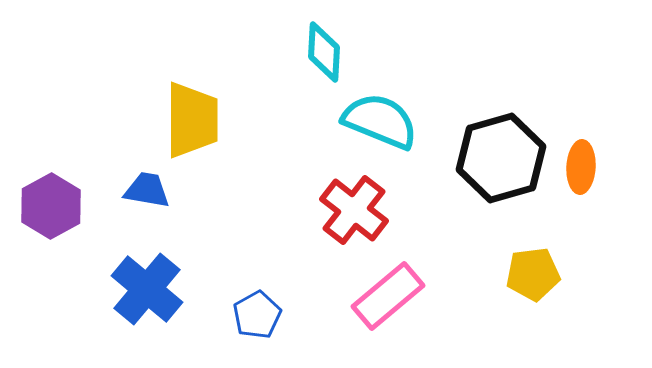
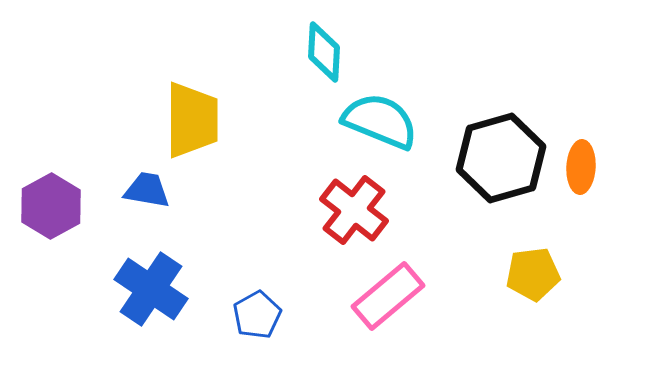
blue cross: moved 4 px right; rotated 6 degrees counterclockwise
